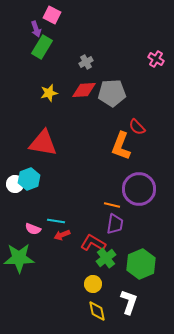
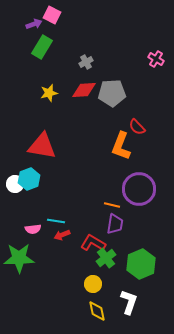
purple arrow: moved 2 px left, 5 px up; rotated 91 degrees counterclockwise
red triangle: moved 1 px left, 3 px down
pink semicircle: rotated 28 degrees counterclockwise
